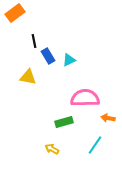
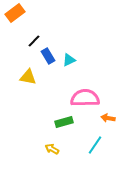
black line: rotated 56 degrees clockwise
